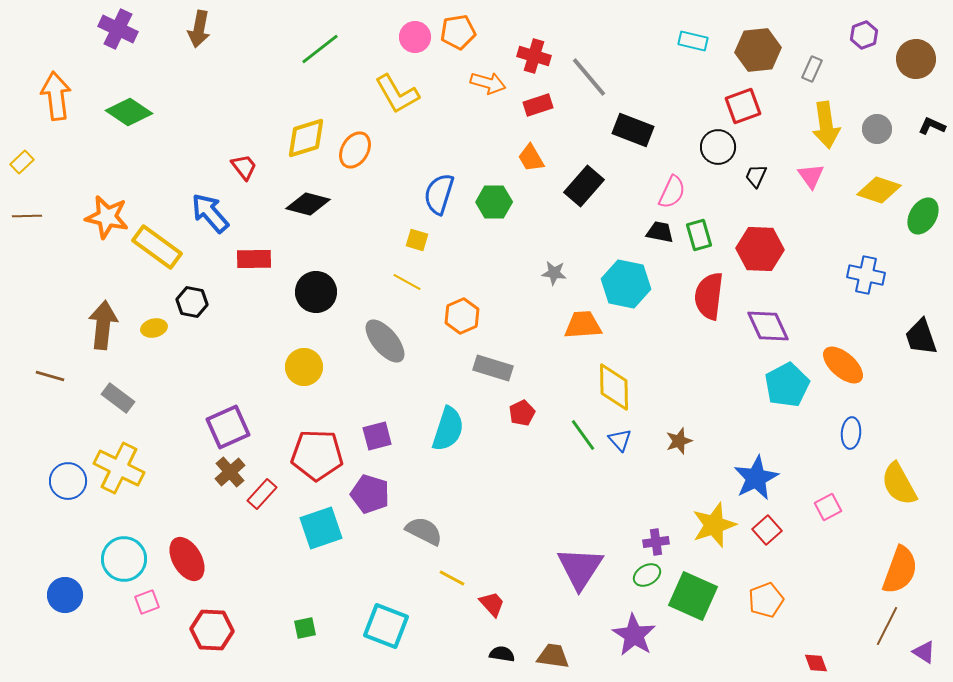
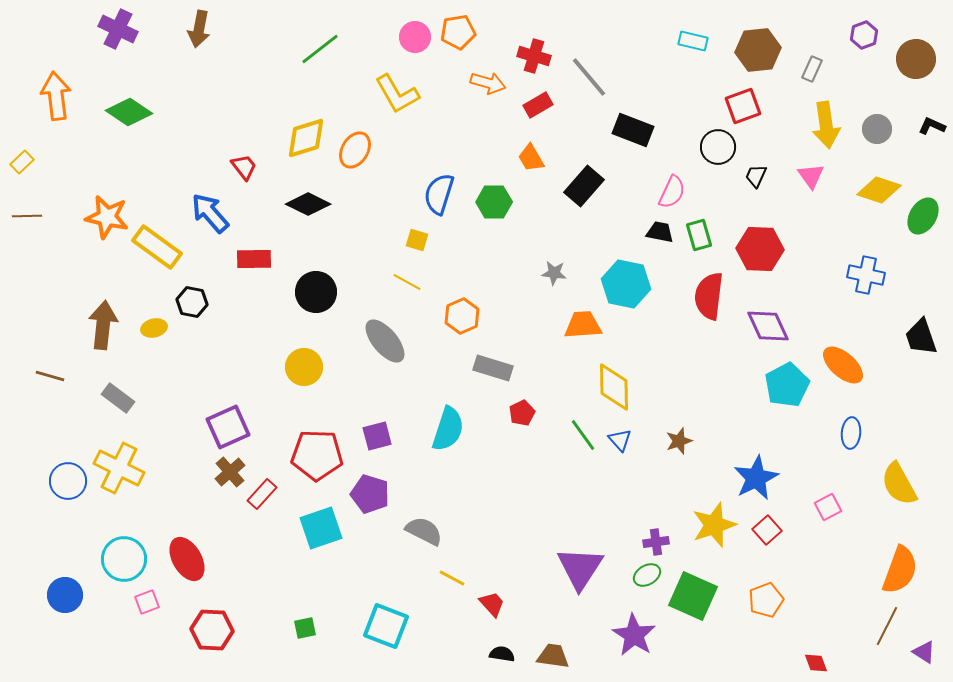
red rectangle at (538, 105): rotated 12 degrees counterclockwise
black diamond at (308, 204): rotated 12 degrees clockwise
